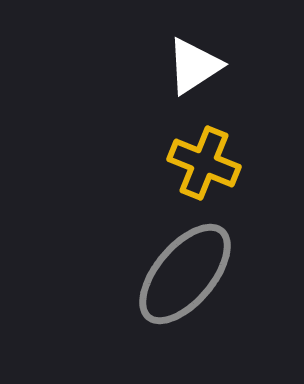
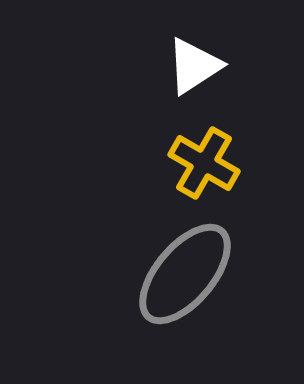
yellow cross: rotated 8 degrees clockwise
